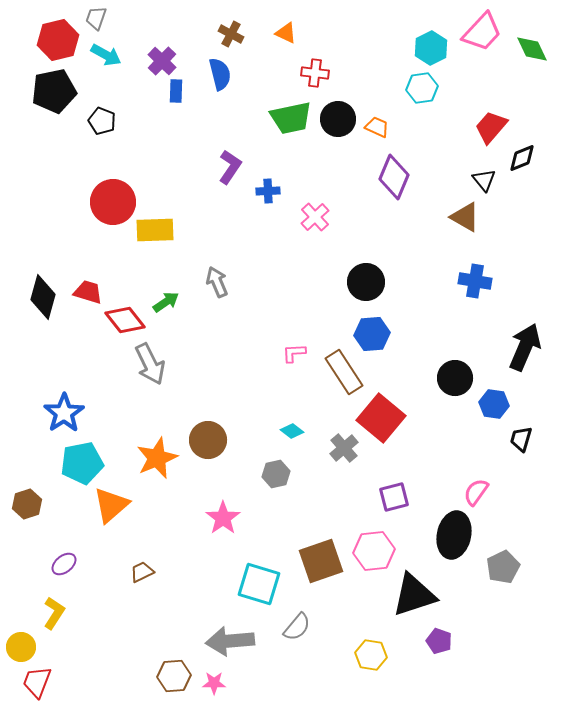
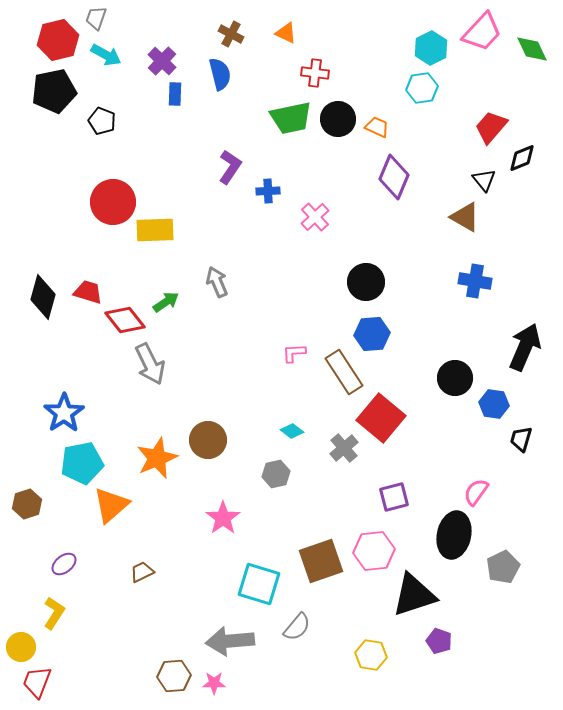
blue rectangle at (176, 91): moved 1 px left, 3 px down
